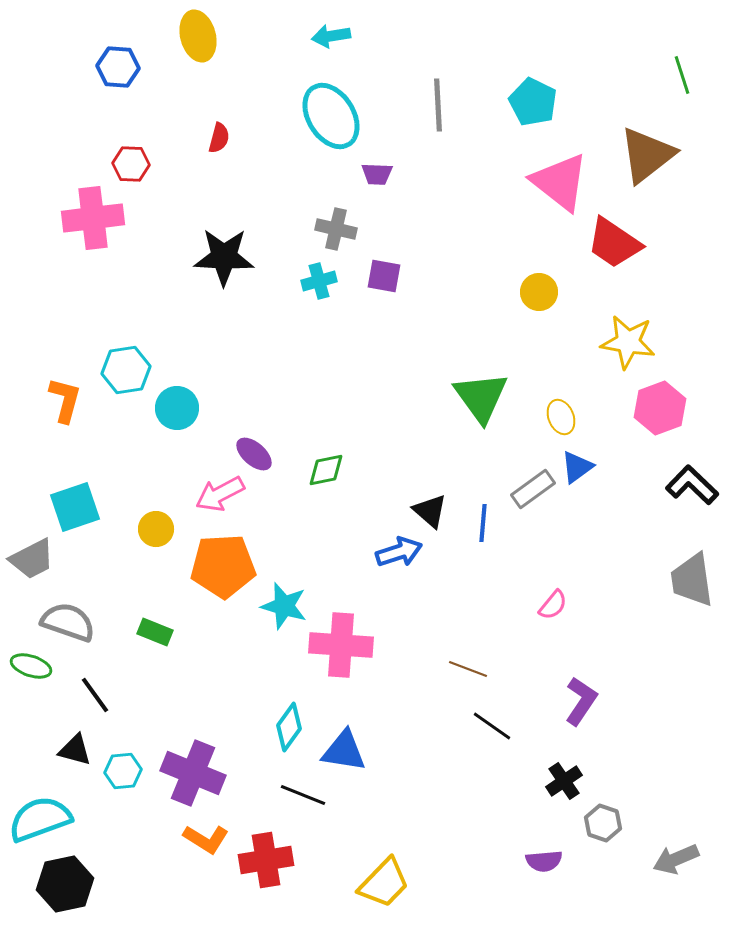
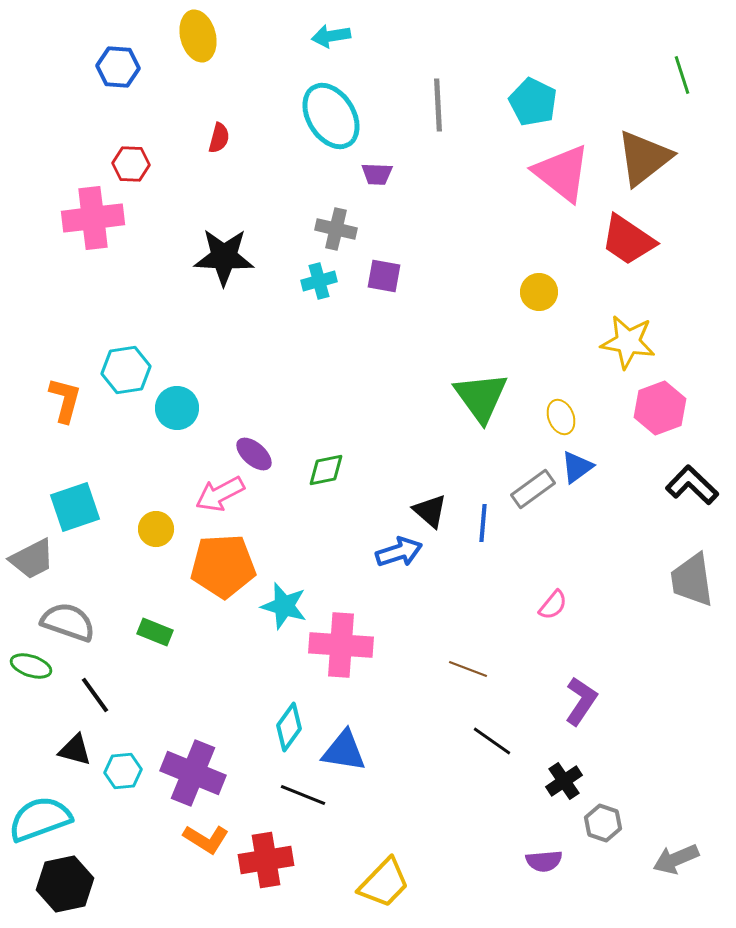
brown triangle at (647, 155): moved 3 px left, 3 px down
pink triangle at (560, 182): moved 2 px right, 9 px up
red trapezoid at (614, 243): moved 14 px right, 3 px up
black line at (492, 726): moved 15 px down
